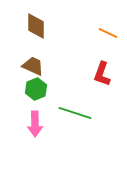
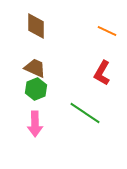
orange line: moved 1 px left, 2 px up
brown trapezoid: moved 2 px right, 2 px down
red L-shape: moved 1 px up; rotated 10 degrees clockwise
green line: moved 10 px right; rotated 16 degrees clockwise
